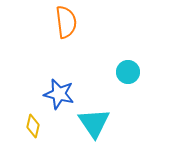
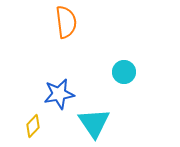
cyan circle: moved 4 px left
blue star: rotated 24 degrees counterclockwise
yellow diamond: rotated 30 degrees clockwise
